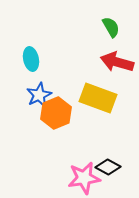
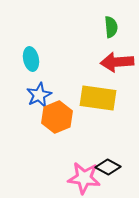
green semicircle: rotated 25 degrees clockwise
red arrow: rotated 20 degrees counterclockwise
yellow rectangle: rotated 12 degrees counterclockwise
orange hexagon: moved 1 px right, 4 px down
pink star: rotated 16 degrees clockwise
